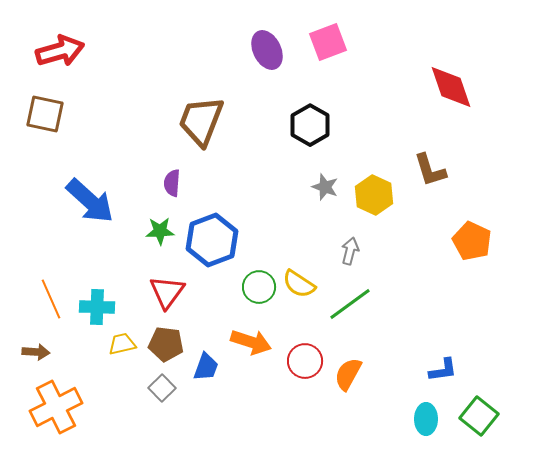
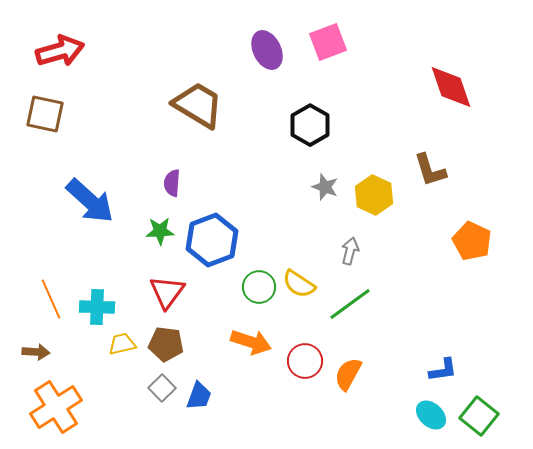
brown trapezoid: moved 3 px left, 16 px up; rotated 100 degrees clockwise
blue trapezoid: moved 7 px left, 29 px down
orange cross: rotated 6 degrees counterclockwise
cyan ellipse: moved 5 px right, 4 px up; rotated 48 degrees counterclockwise
